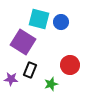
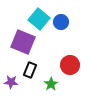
cyan square: rotated 25 degrees clockwise
purple square: rotated 10 degrees counterclockwise
purple star: moved 3 px down
green star: rotated 16 degrees counterclockwise
